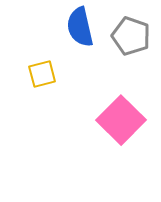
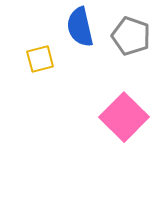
yellow square: moved 2 px left, 15 px up
pink square: moved 3 px right, 3 px up
